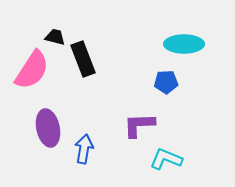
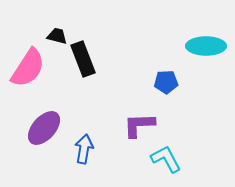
black trapezoid: moved 2 px right, 1 px up
cyan ellipse: moved 22 px right, 2 px down
pink semicircle: moved 4 px left, 2 px up
purple ellipse: moved 4 px left; rotated 54 degrees clockwise
cyan L-shape: rotated 40 degrees clockwise
